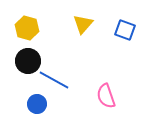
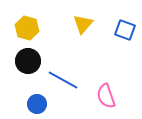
blue line: moved 9 px right
